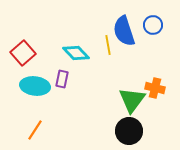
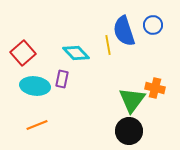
orange line: moved 2 px right, 5 px up; rotated 35 degrees clockwise
